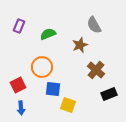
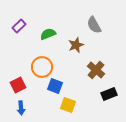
purple rectangle: rotated 24 degrees clockwise
brown star: moved 4 px left
blue square: moved 2 px right, 3 px up; rotated 14 degrees clockwise
